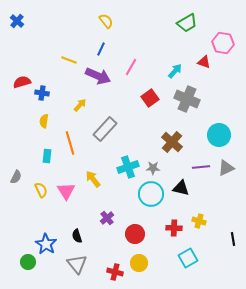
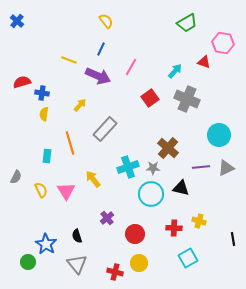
yellow semicircle at (44, 121): moved 7 px up
brown cross at (172, 142): moved 4 px left, 6 px down
